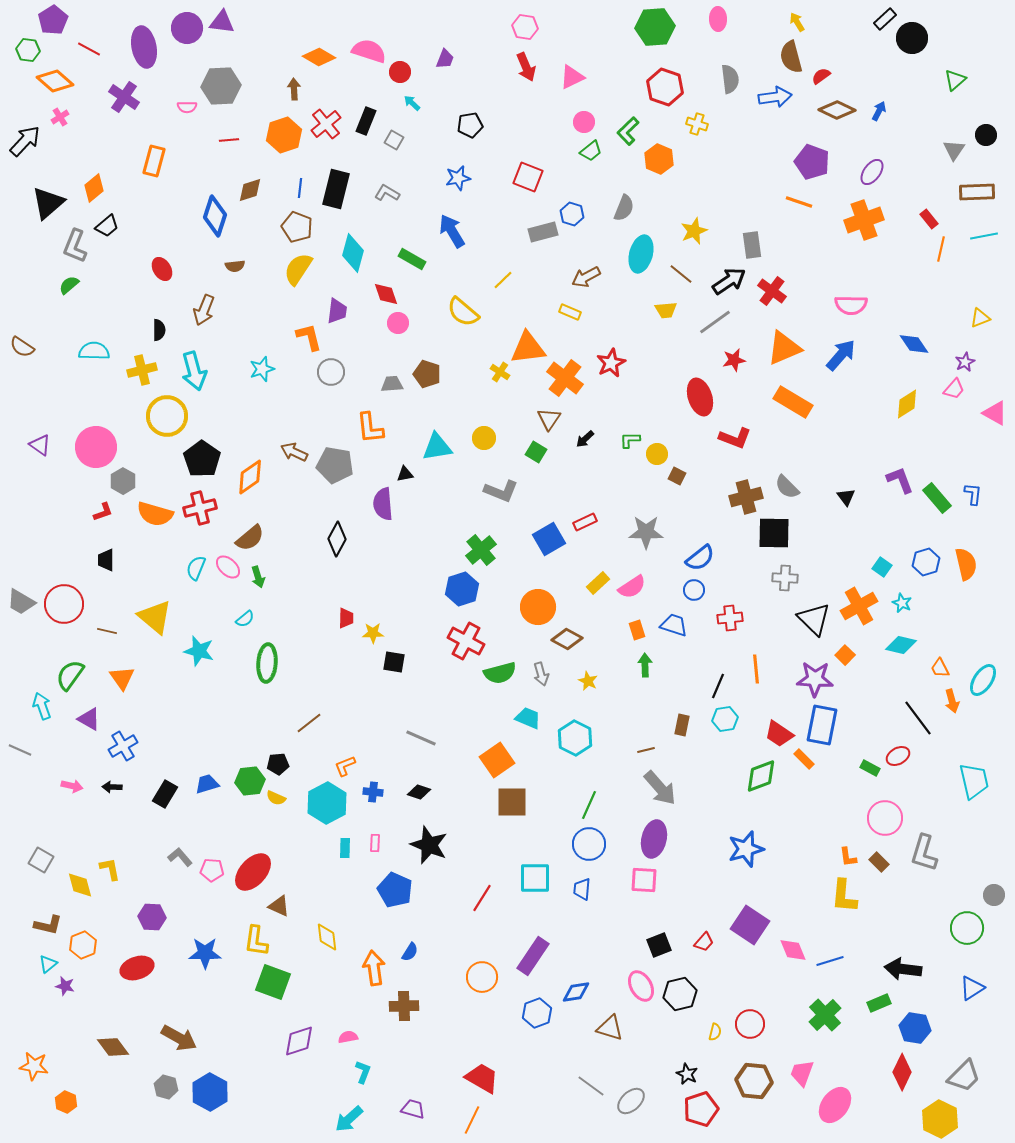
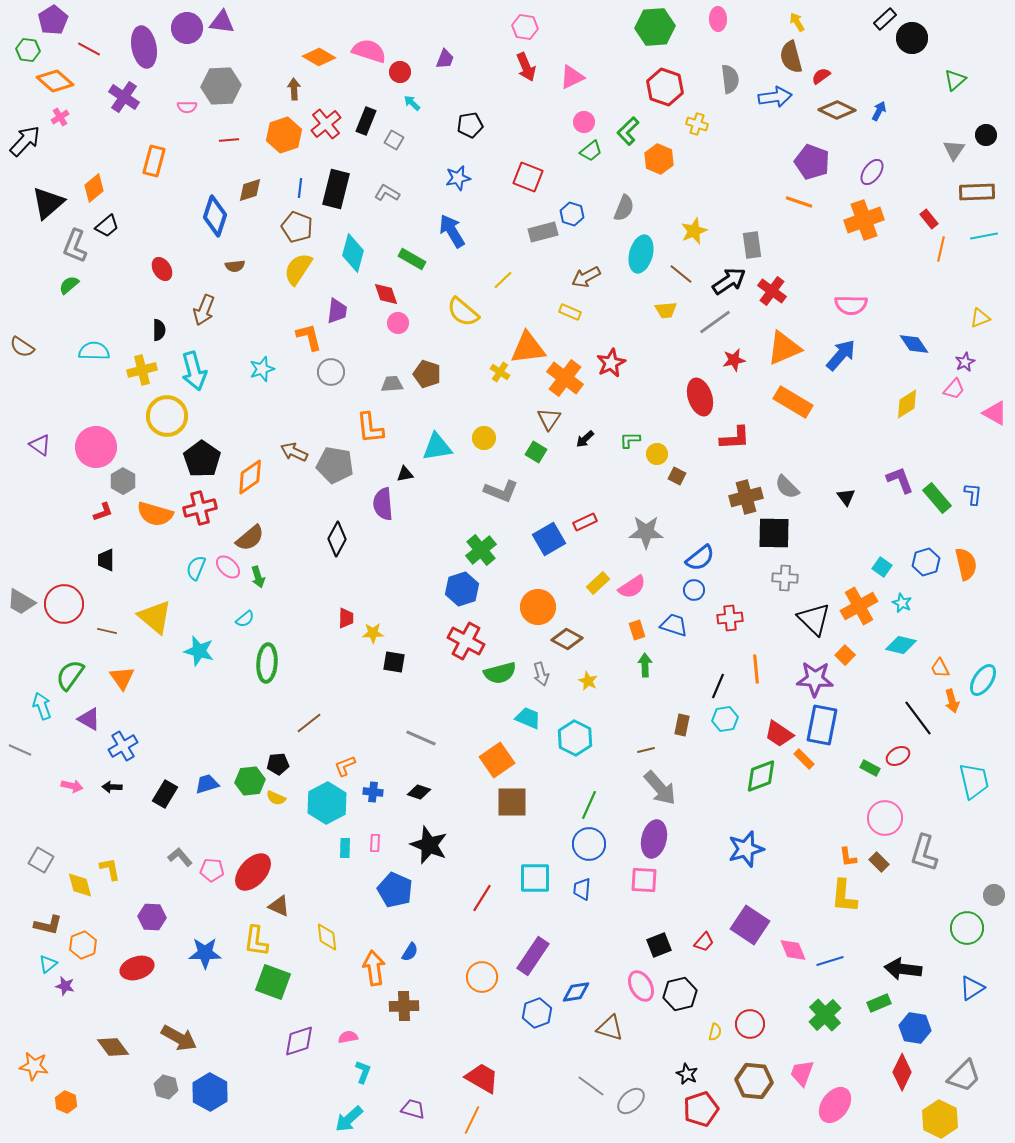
red L-shape at (735, 438): rotated 24 degrees counterclockwise
